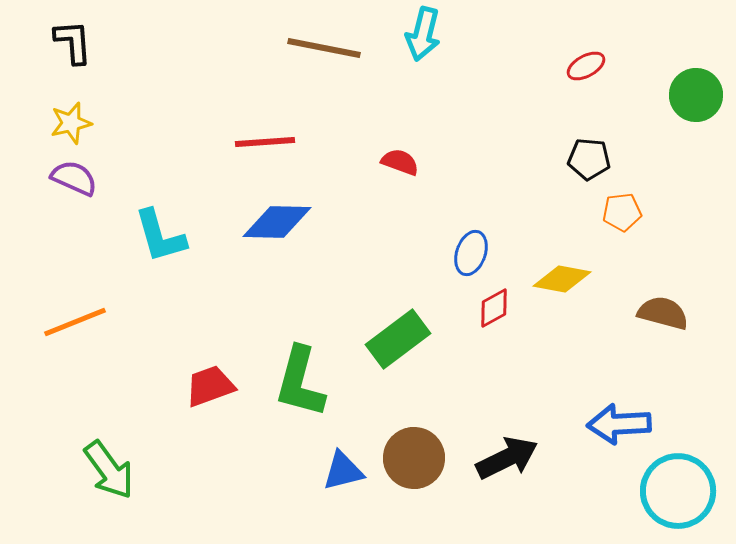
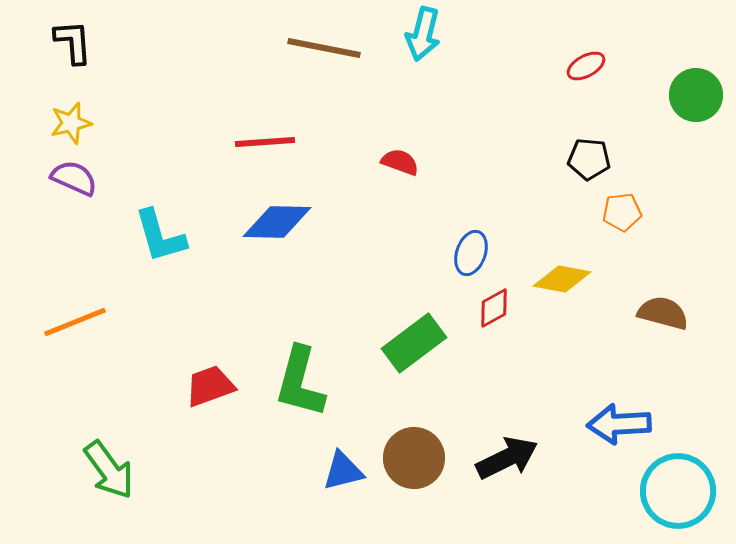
green rectangle: moved 16 px right, 4 px down
